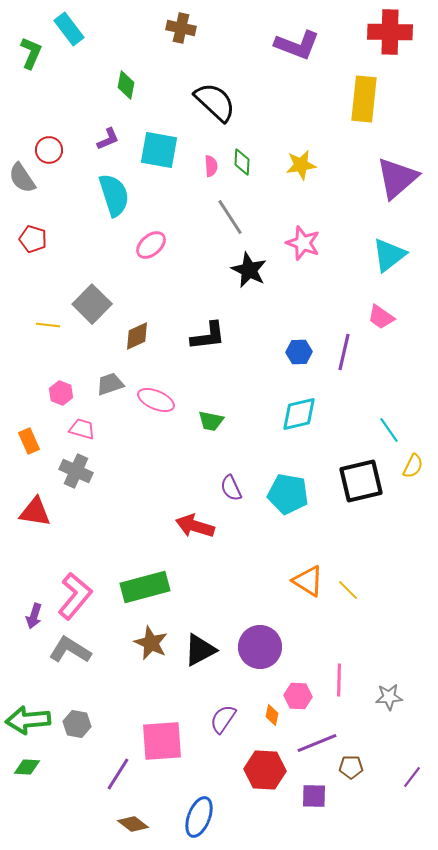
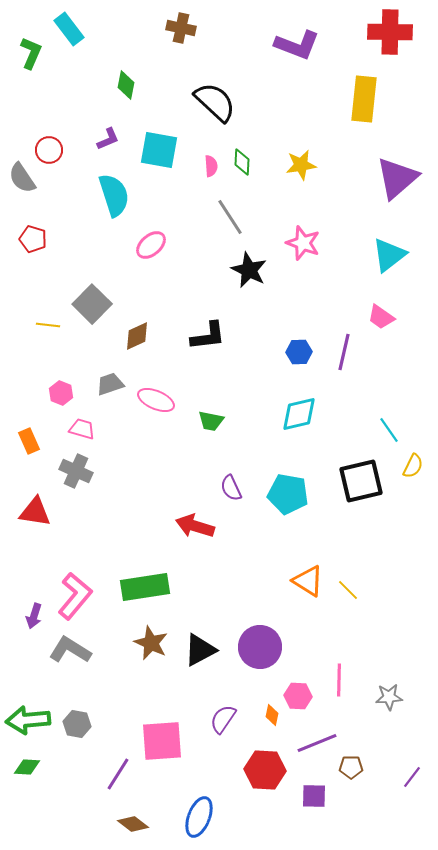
green rectangle at (145, 587): rotated 6 degrees clockwise
